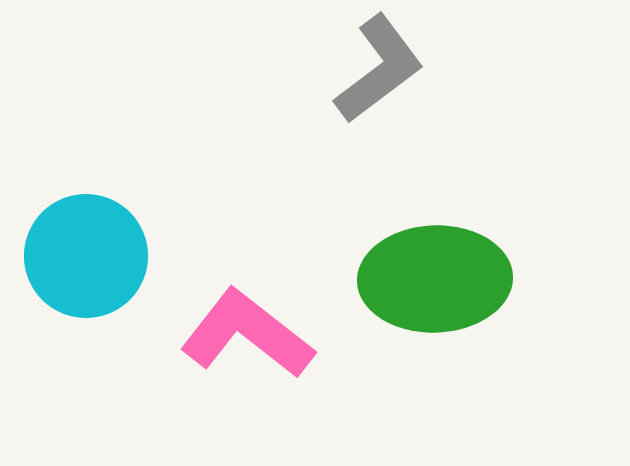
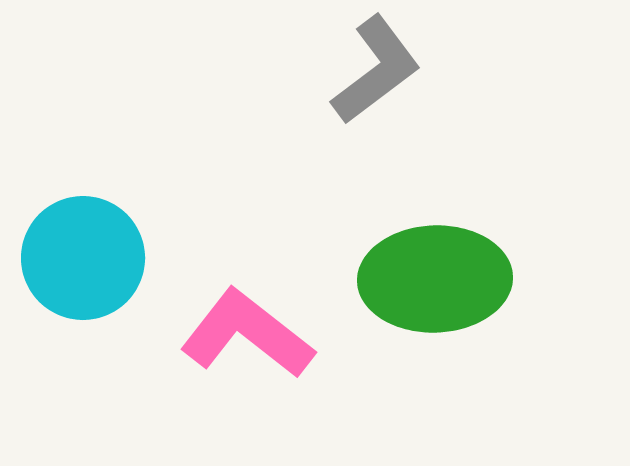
gray L-shape: moved 3 px left, 1 px down
cyan circle: moved 3 px left, 2 px down
